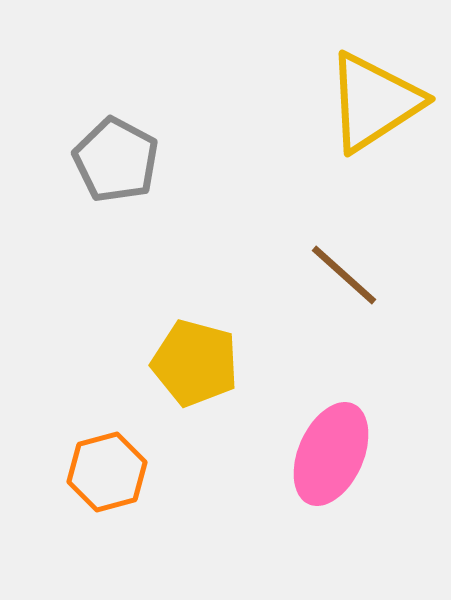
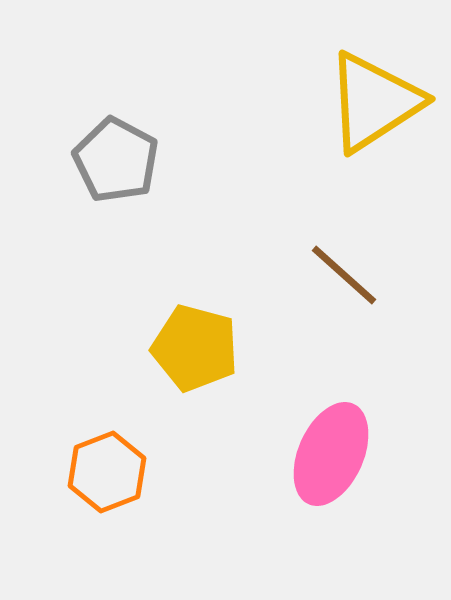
yellow pentagon: moved 15 px up
orange hexagon: rotated 6 degrees counterclockwise
